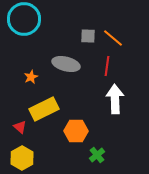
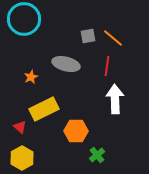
gray square: rotated 14 degrees counterclockwise
